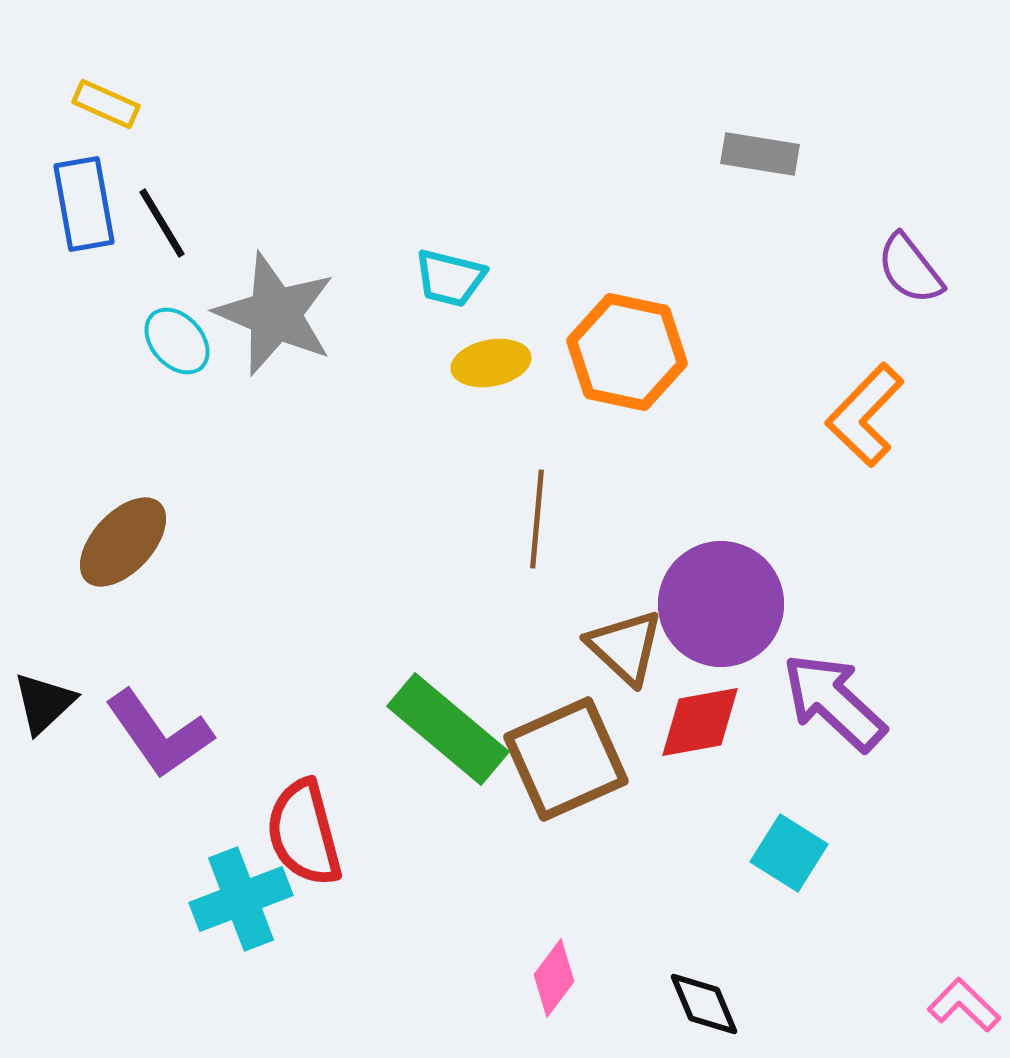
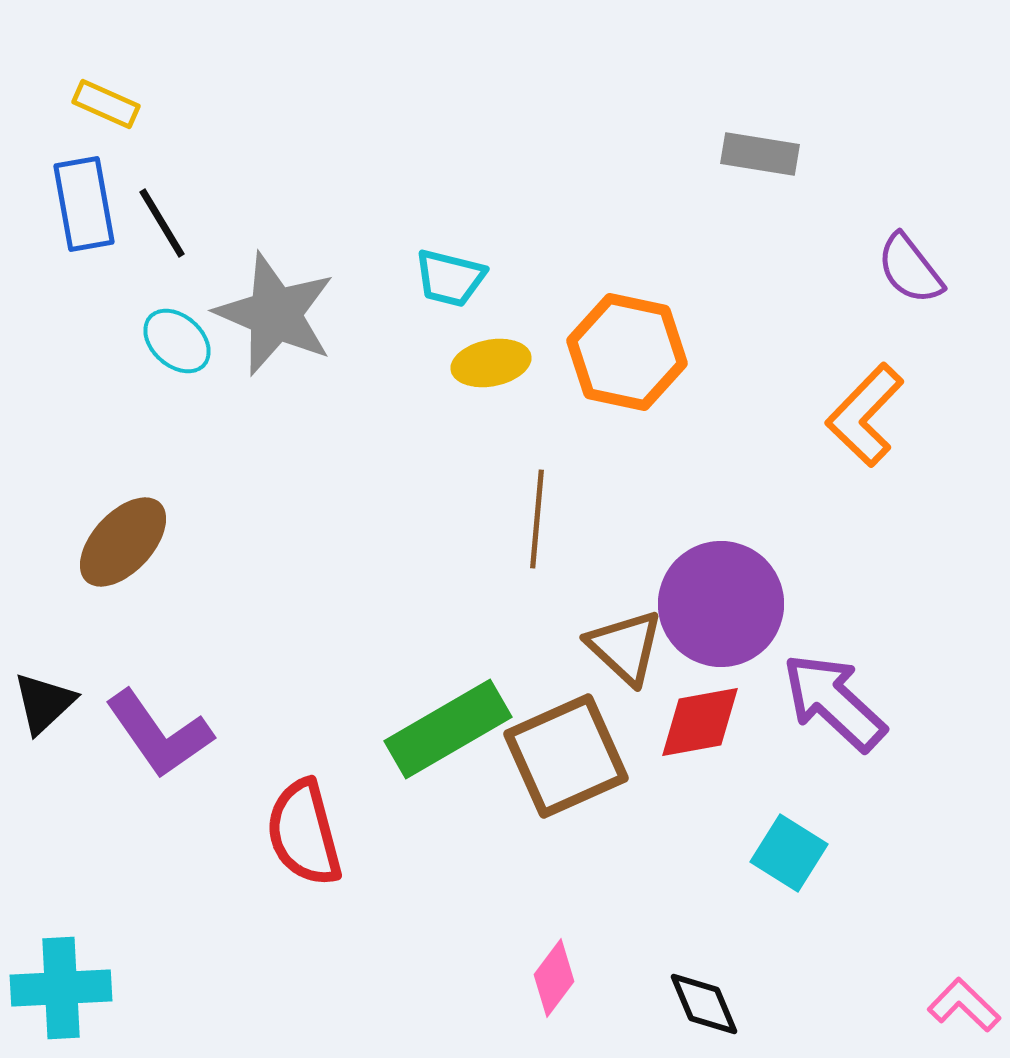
cyan ellipse: rotated 6 degrees counterclockwise
green rectangle: rotated 70 degrees counterclockwise
brown square: moved 3 px up
cyan cross: moved 180 px left, 89 px down; rotated 18 degrees clockwise
